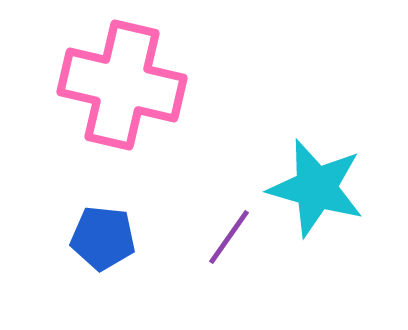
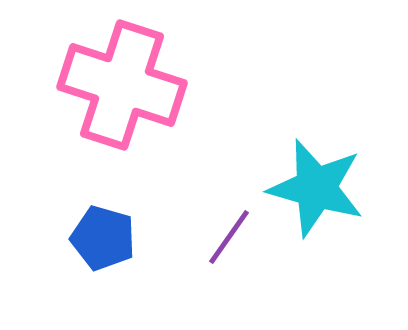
pink cross: rotated 5 degrees clockwise
blue pentagon: rotated 10 degrees clockwise
